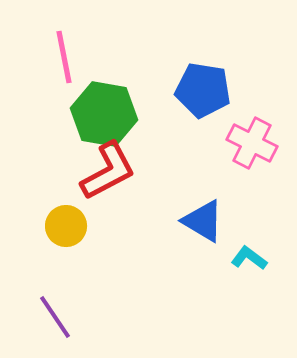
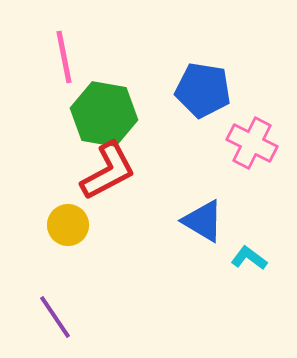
yellow circle: moved 2 px right, 1 px up
